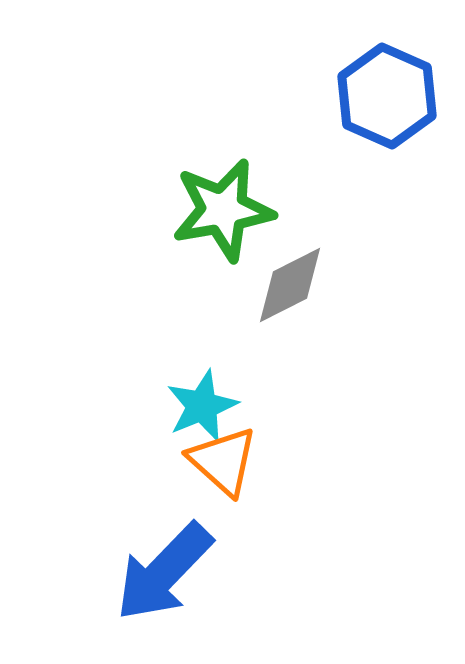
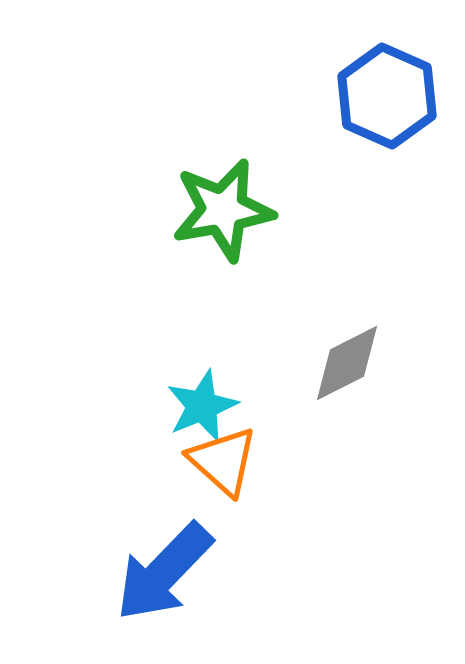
gray diamond: moved 57 px right, 78 px down
